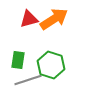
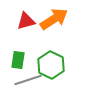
red triangle: moved 3 px left, 2 px down
green hexagon: rotated 8 degrees clockwise
